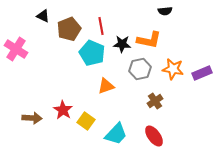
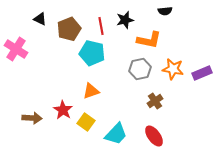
black triangle: moved 3 px left, 3 px down
black star: moved 3 px right, 24 px up; rotated 18 degrees counterclockwise
cyan pentagon: rotated 10 degrees counterclockwise
orange triangle: moved 15 px left, 5 px down
yellow square: moved 1 px down
